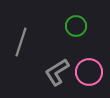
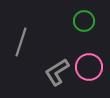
green circle: moved 8 px right, 5 px up
pink circle: moved 5 px up
